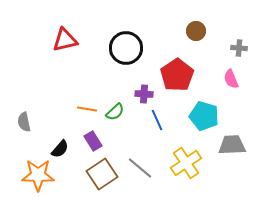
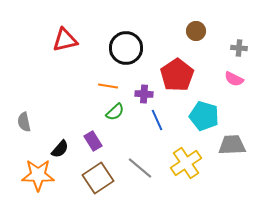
pink semicircle: moved 3 px right; rotated 42 degrees counterclockwise
orange line: moved 21 px right, 23 px up
brown square: moved 4 px left, 4 px down
